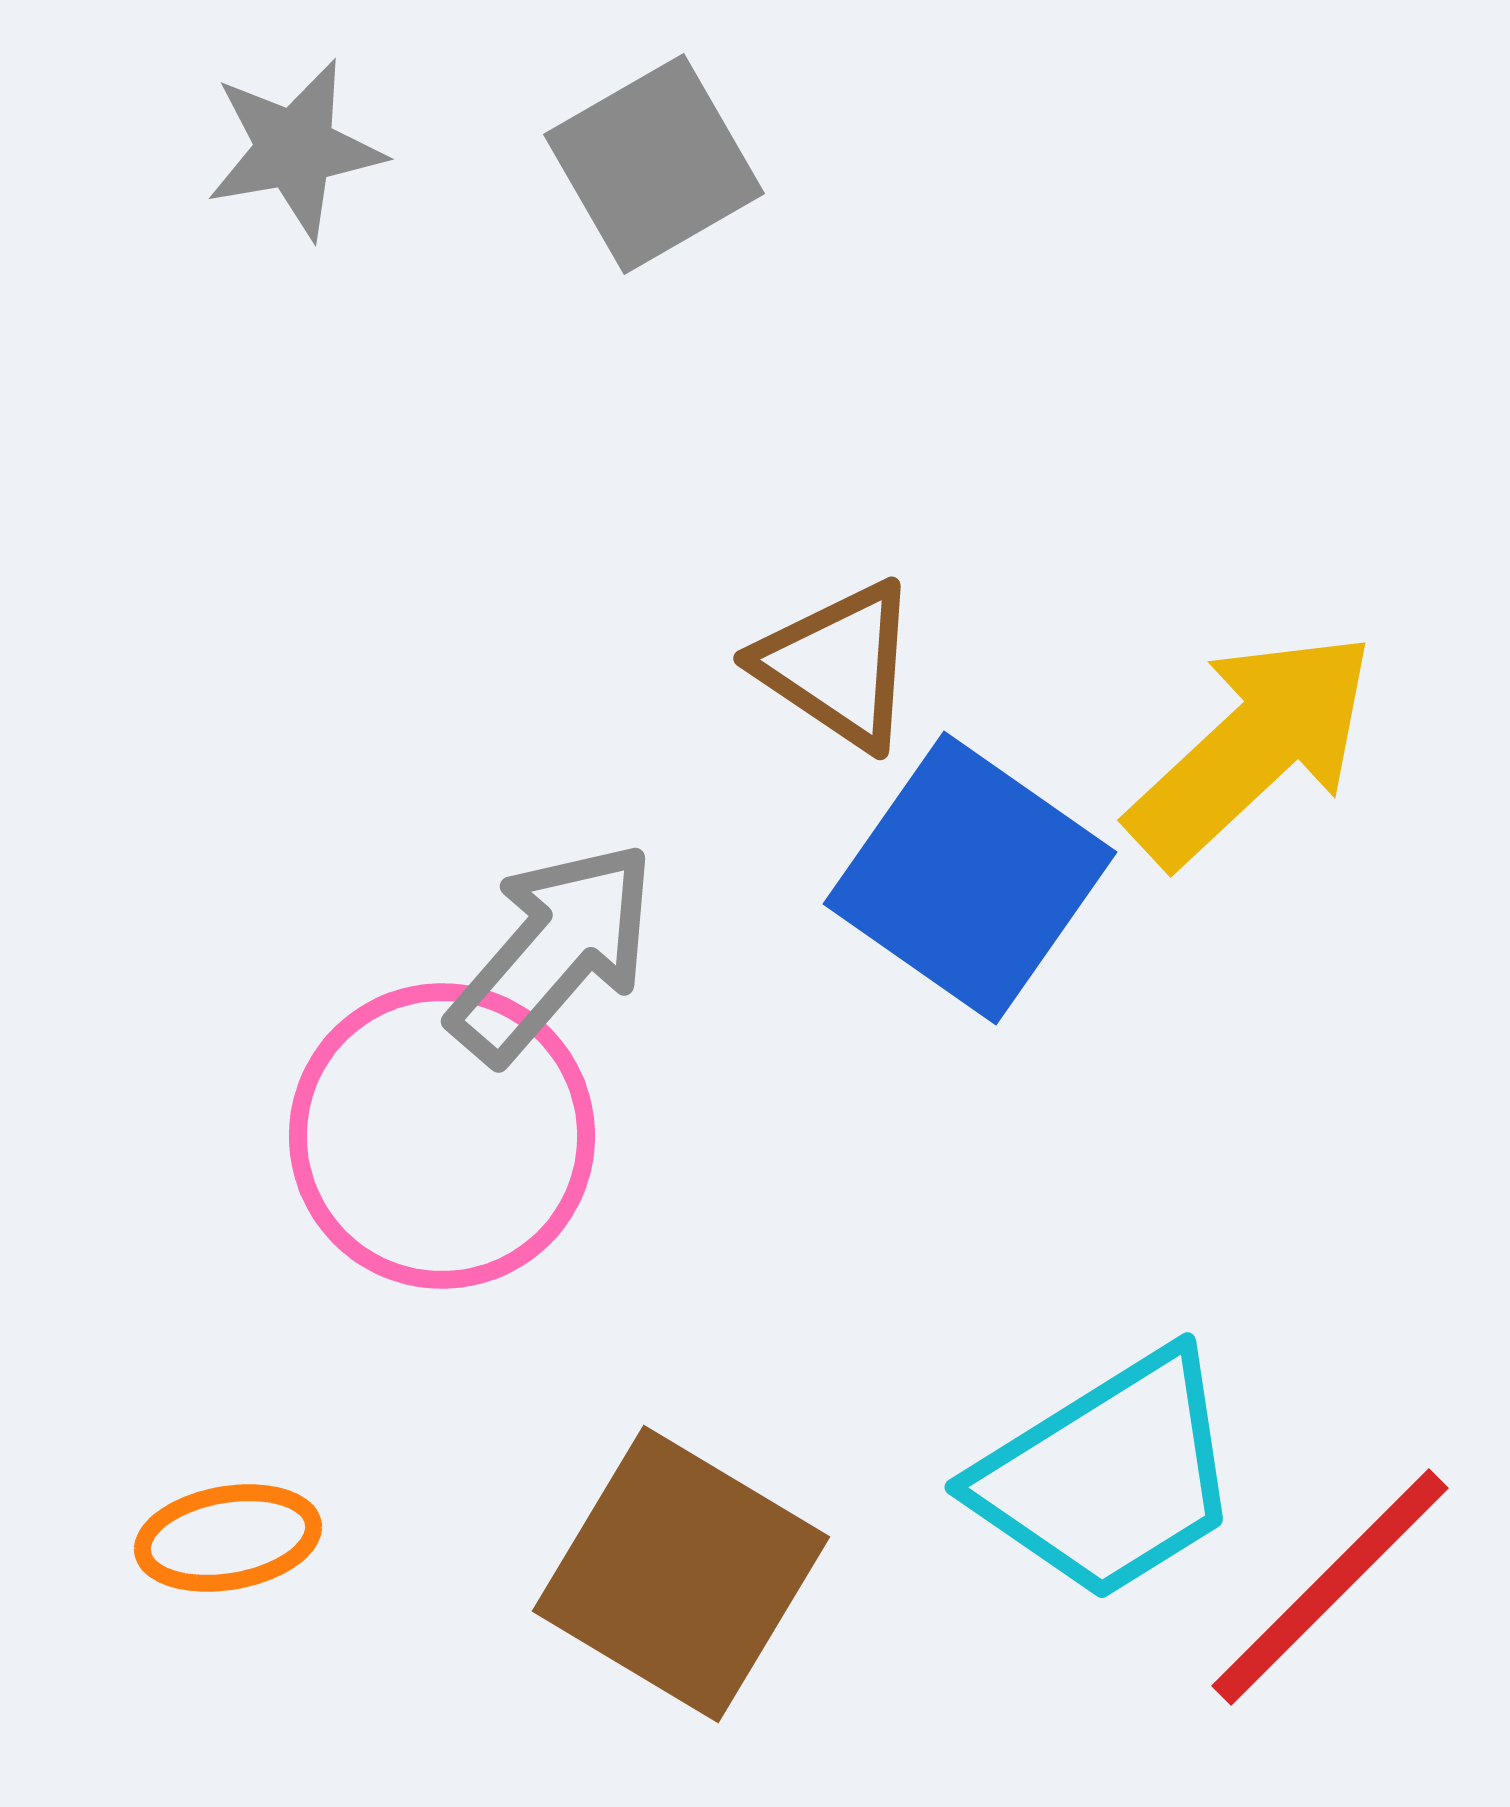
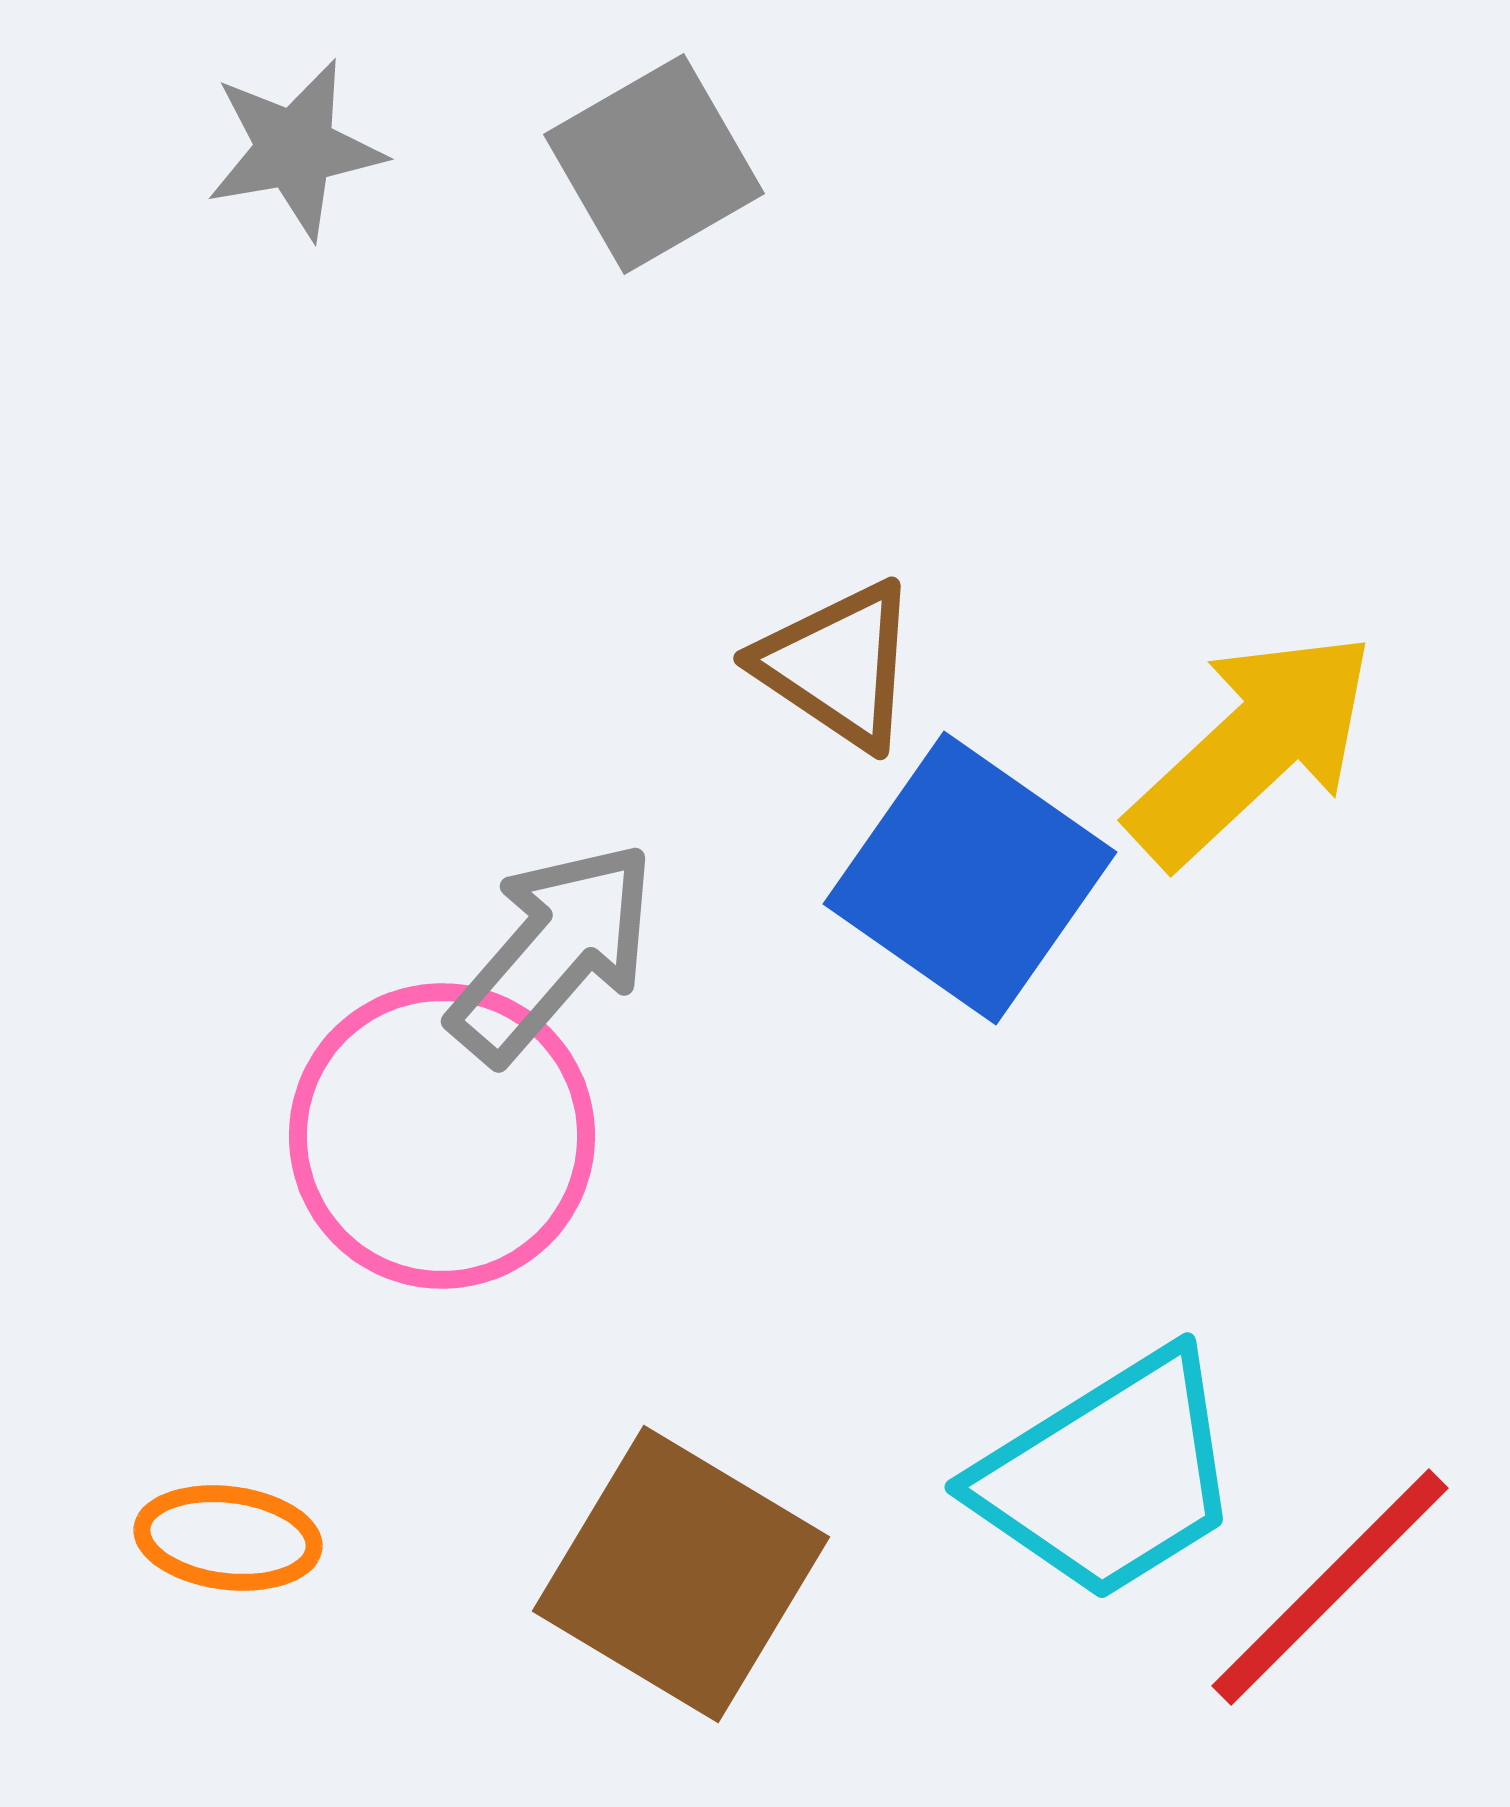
orange ellipse: rotated 17 degrees clockwise
